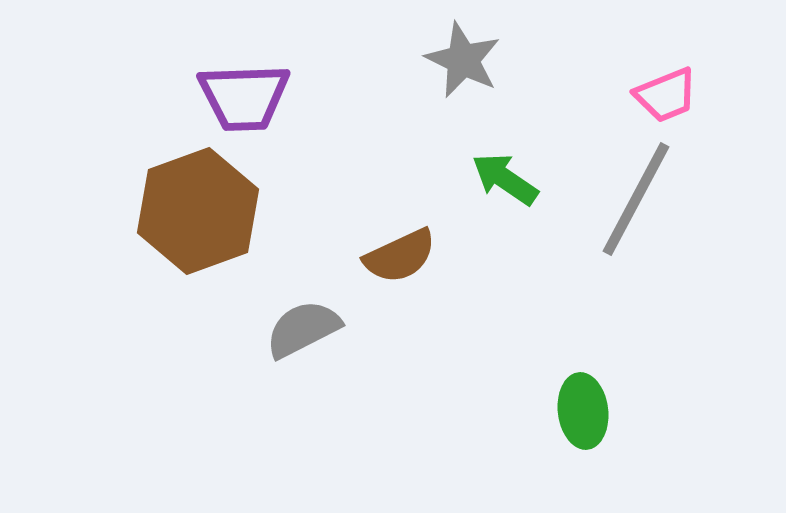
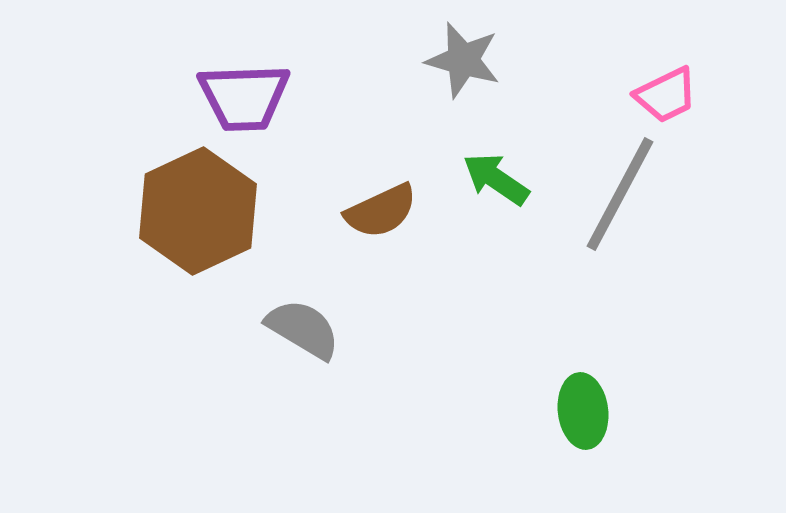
gray star: rotated 10 degrees counterclockwise
pink trapezoid: rotated 4 degrees counterclockwise
green arrow: moved 9 px left
gray line: moved 16 px left, 5 px up
brown hexagon: rotated 5 degrees counterclockwise
brown semicircle: moved 19 px left, 45 px up
gray semicircle: rotated 58 degrees clockwise
